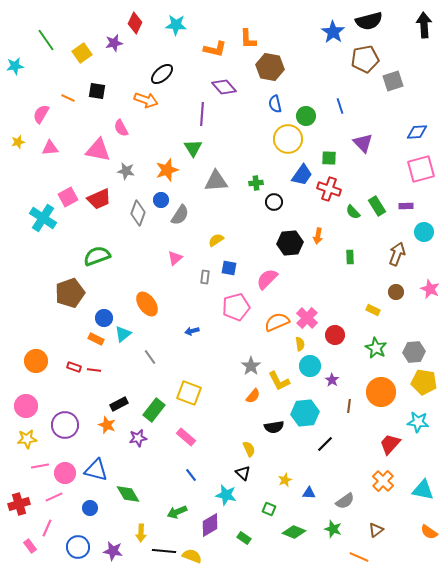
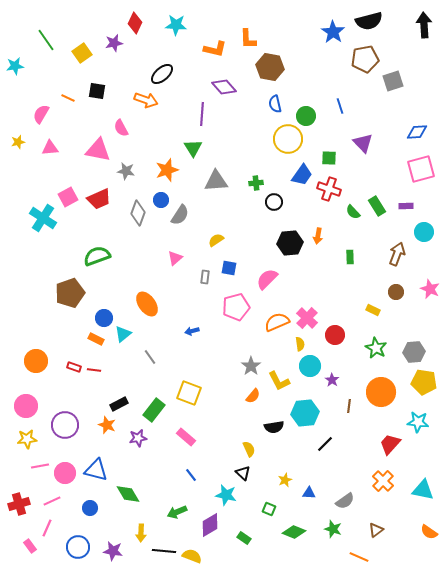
pink line at (54, 497): moved 2 px left, 4 px down
